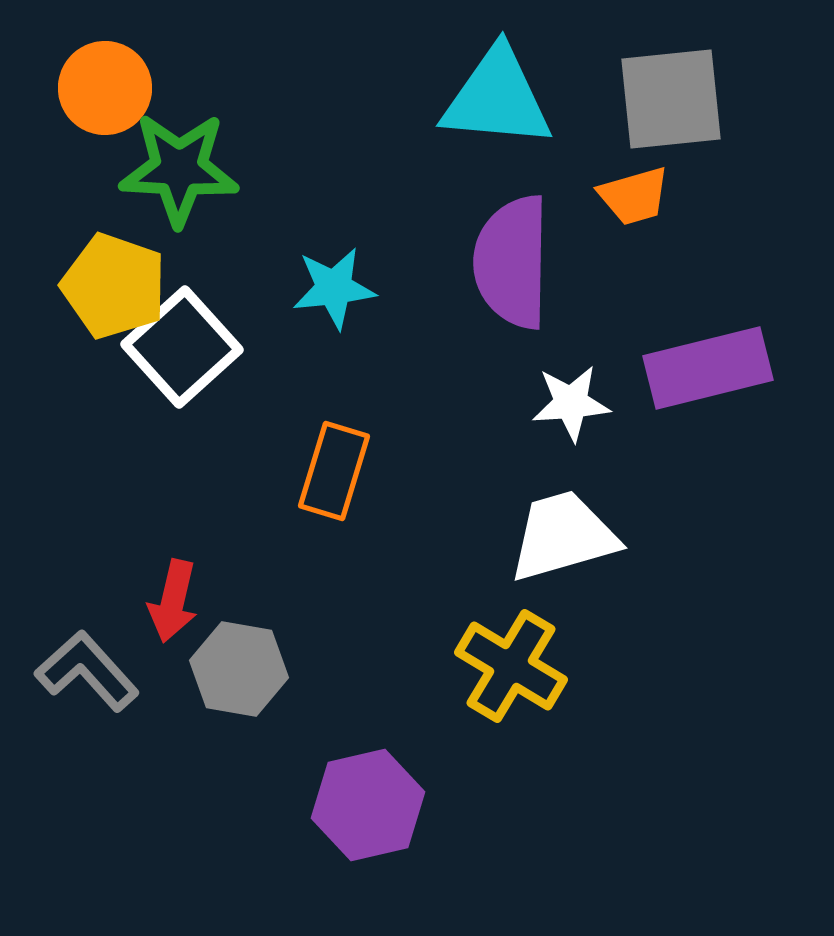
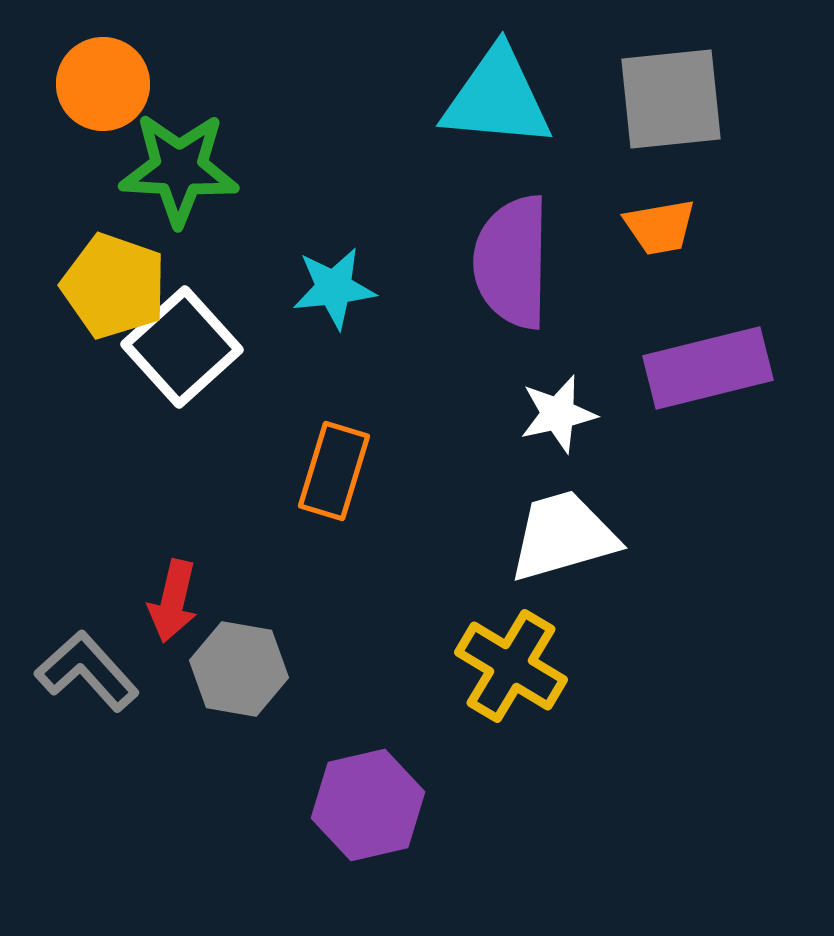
orange circle: moved 2 px left, 4 px up
orange trapezoid: moved 26 px right, 31 px down; rotated 6 degrees clockwise
white star: moved 13 px left, 11 px down; rotated 8 degrees counterclockwise
